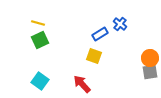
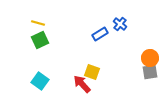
yellow square: moved 2 px left, 16 px down
